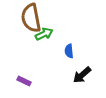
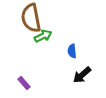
green arrow: moved 1 px left, 2 px down
blue semicircle: moved 3 px right
purple rectangle: moved 2 px down; rotated 24 degrees clockwise
